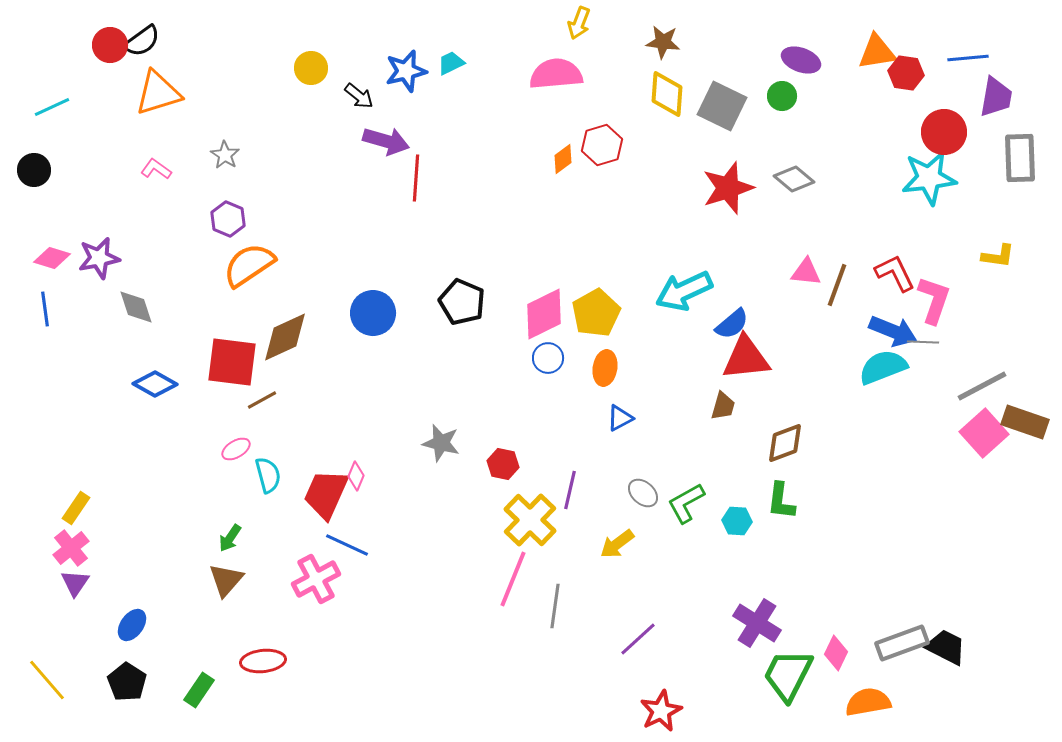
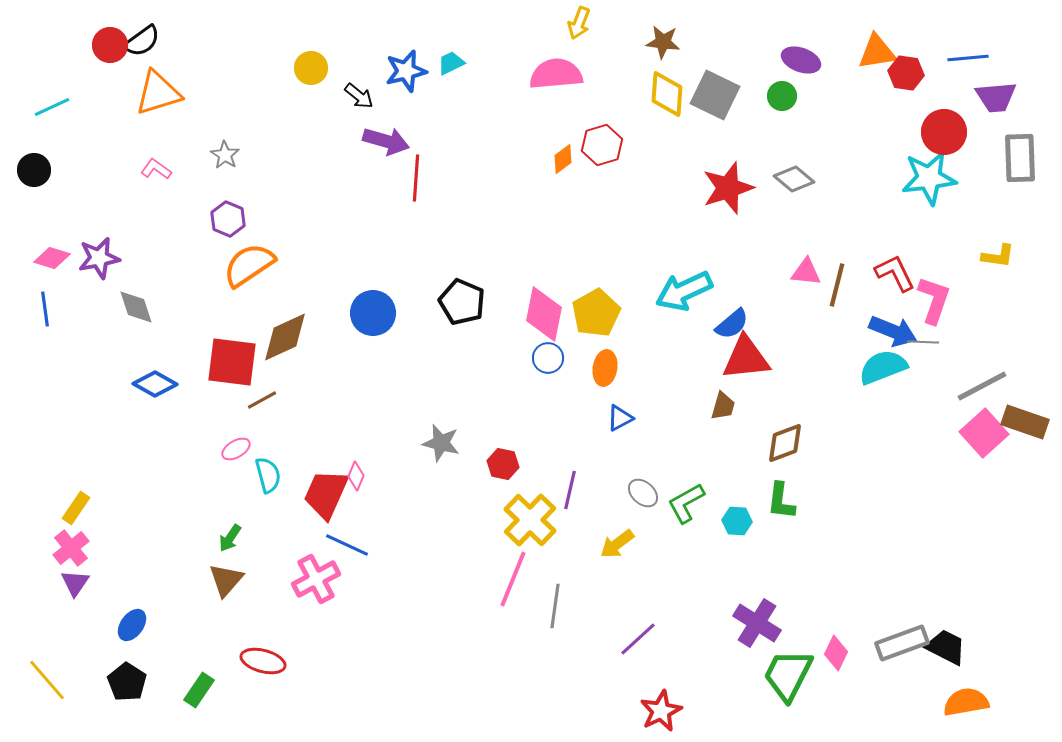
purple trapezoid at (996, 97): rotated 75 degrees clockwise
gray square at (722, 106): moved 7 px left, 11 px up
brown line at (837, 285): rotated 6 degrees counterclockwise
pink diamond at (544, 314): rotated 52 degrees counterclockwise
red ellipse at (263, 661): rotated 21 degrees clockwise
orange semicircle at (868, 702): moved 98 px right
